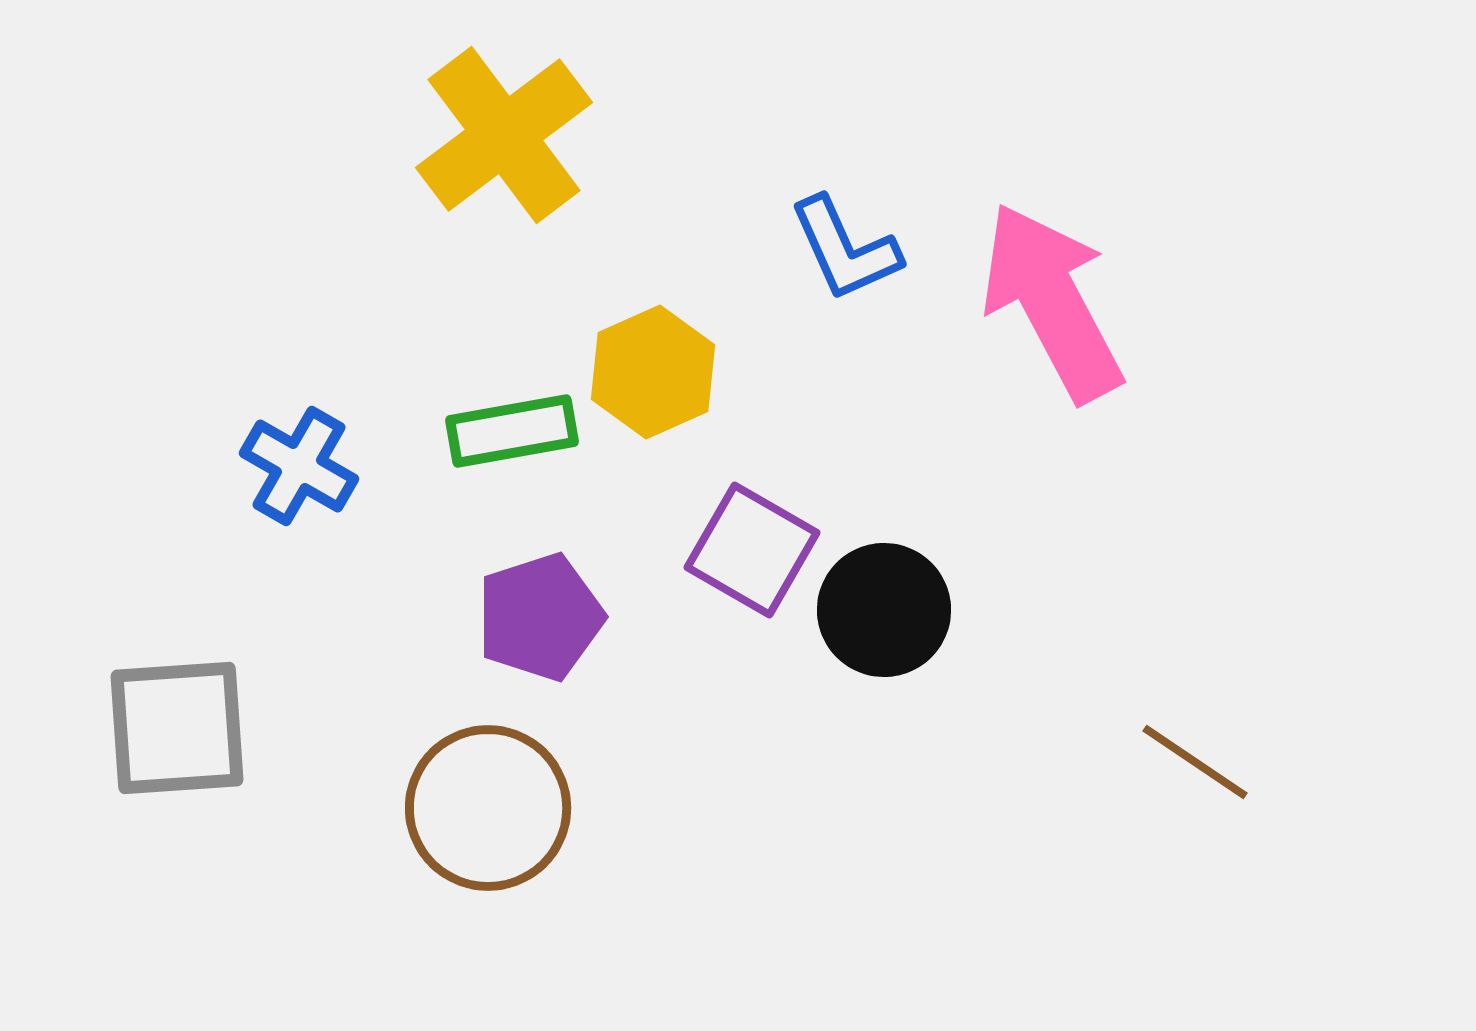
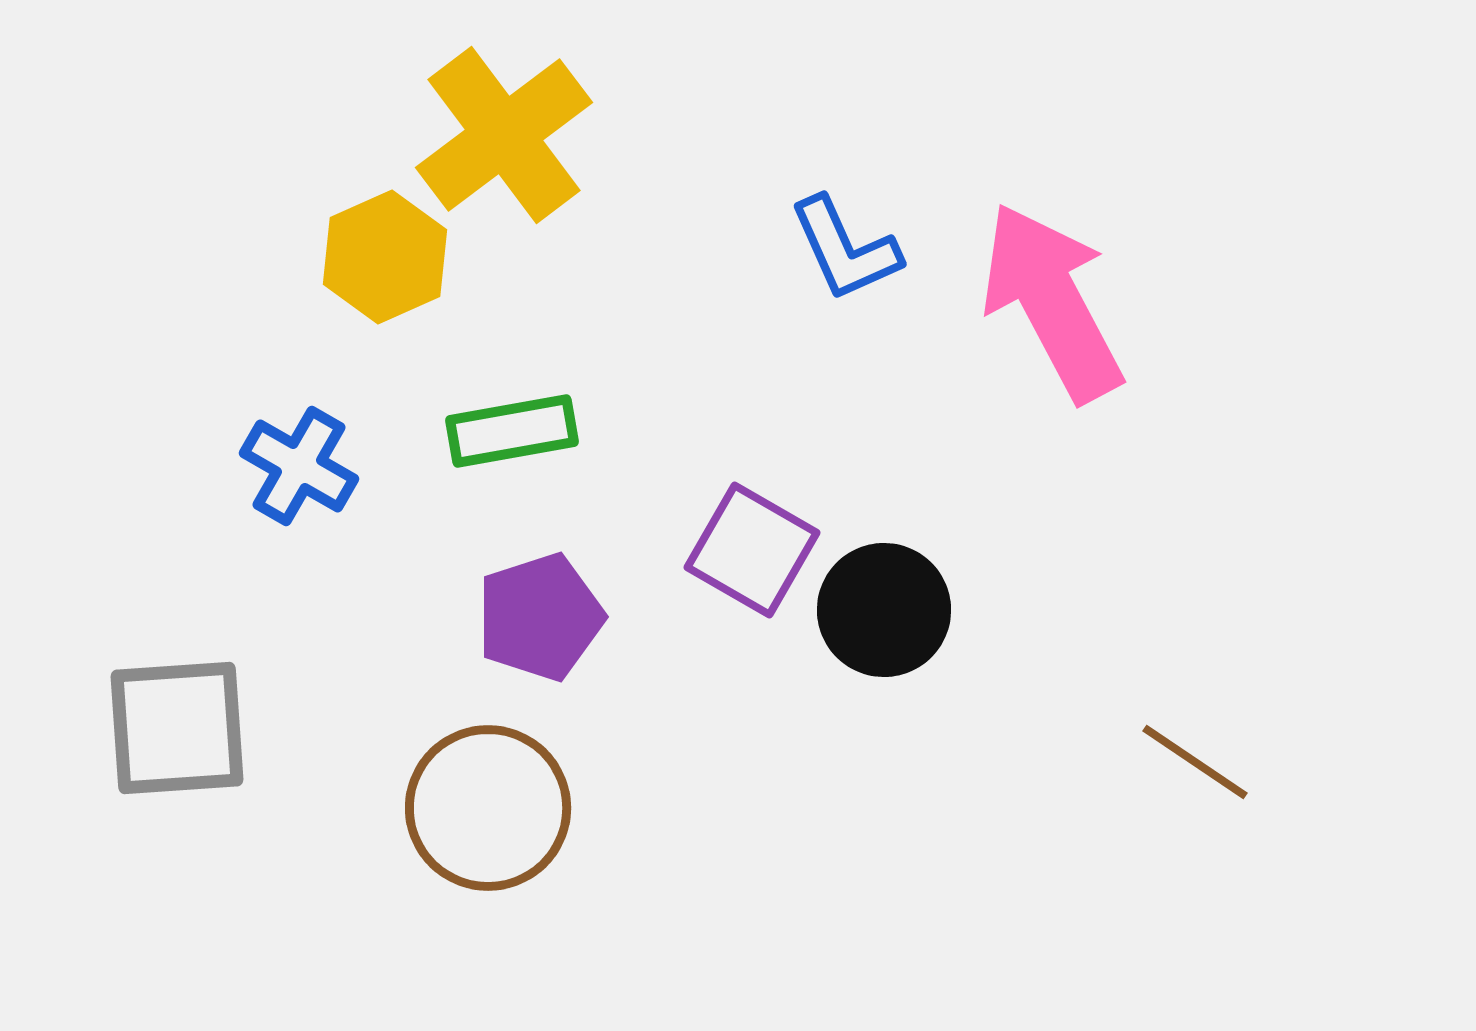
yellow hexagon: moved 268 px left, 115 px up
